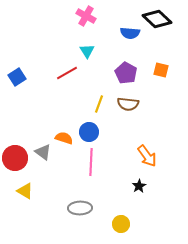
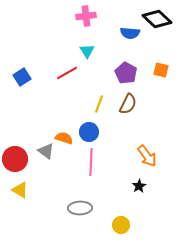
pink cross: rotated 36 degrees counterclockwise
blue square: moved 5 px right
brown semicircle: rotated 70 degrees counterclockwise
gray triangle: moved 3 px right, 1 px up
red circle: moved 1 px down
yellow triangle: moved 5 px left, 1 px up
yellow circle: moved 1 px down
